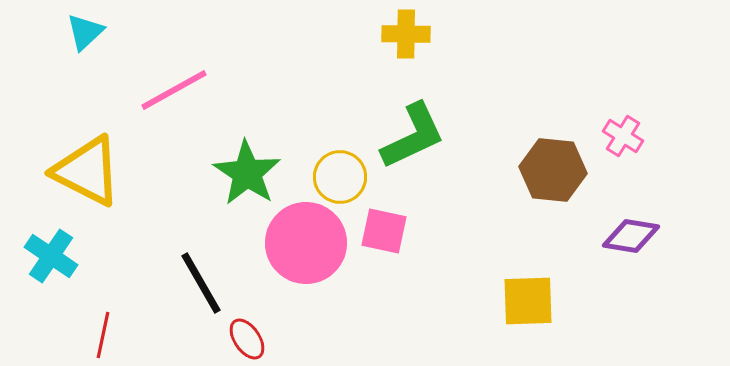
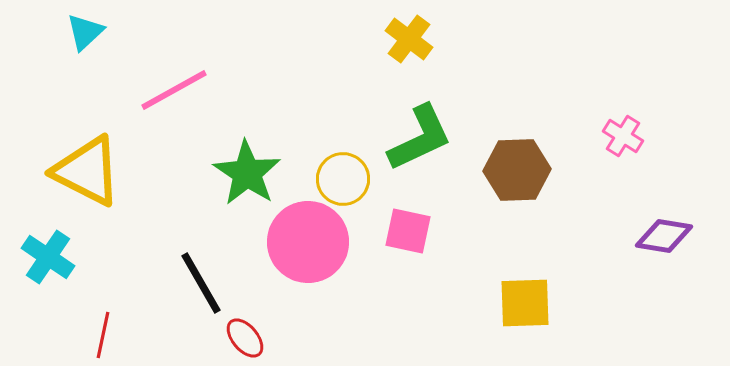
yellow cross: moved 3 px right, 5 px down; rotated 36 degrees clockwise
green L-shape: moved 7 px right, 2 px down
brown hexagon: moved 36 px left; rotated 8 degrees counterclockwise
yellow circle: moved 3 px right, 2 px down
pink square: moved 24 px right
purple diamond: moved 33 px right
pink circle: moved 2 px right, 1 px up
cyan cross: moved 3 px left, 1 px down
yellow square: moved 3 px left, 2 px down
red ellipse: moved 2 px left, 1 px up; rotated 6 degrees counterclockwise
